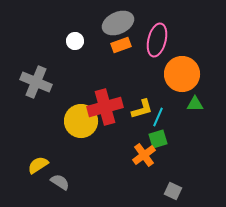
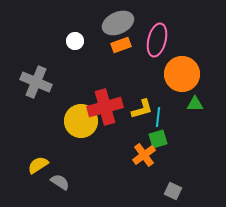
cyan line: rotated 18 degrees counterclockwise
